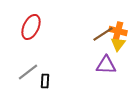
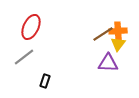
orange cross: rotated 18 degrees counterclockwise
purple triangle: moved 2 px right, 2 px up
gray line: moved 4 px left, 15 px up
black rectangle: rotated 16 degrees clockwise
